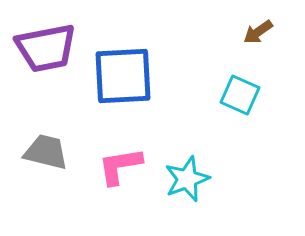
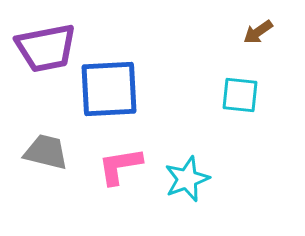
blue square: moved 14 px left, 13 px down
cyan square: rotated 18 degrees counterclockwise
